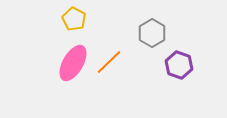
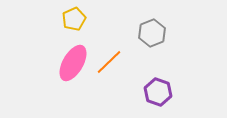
yellow pentagon: rotated 20 degrees clockwise
gray hexagon: rotated 8 degrees clockwise
purple hexagon: moved 21 px left, 27 px down
